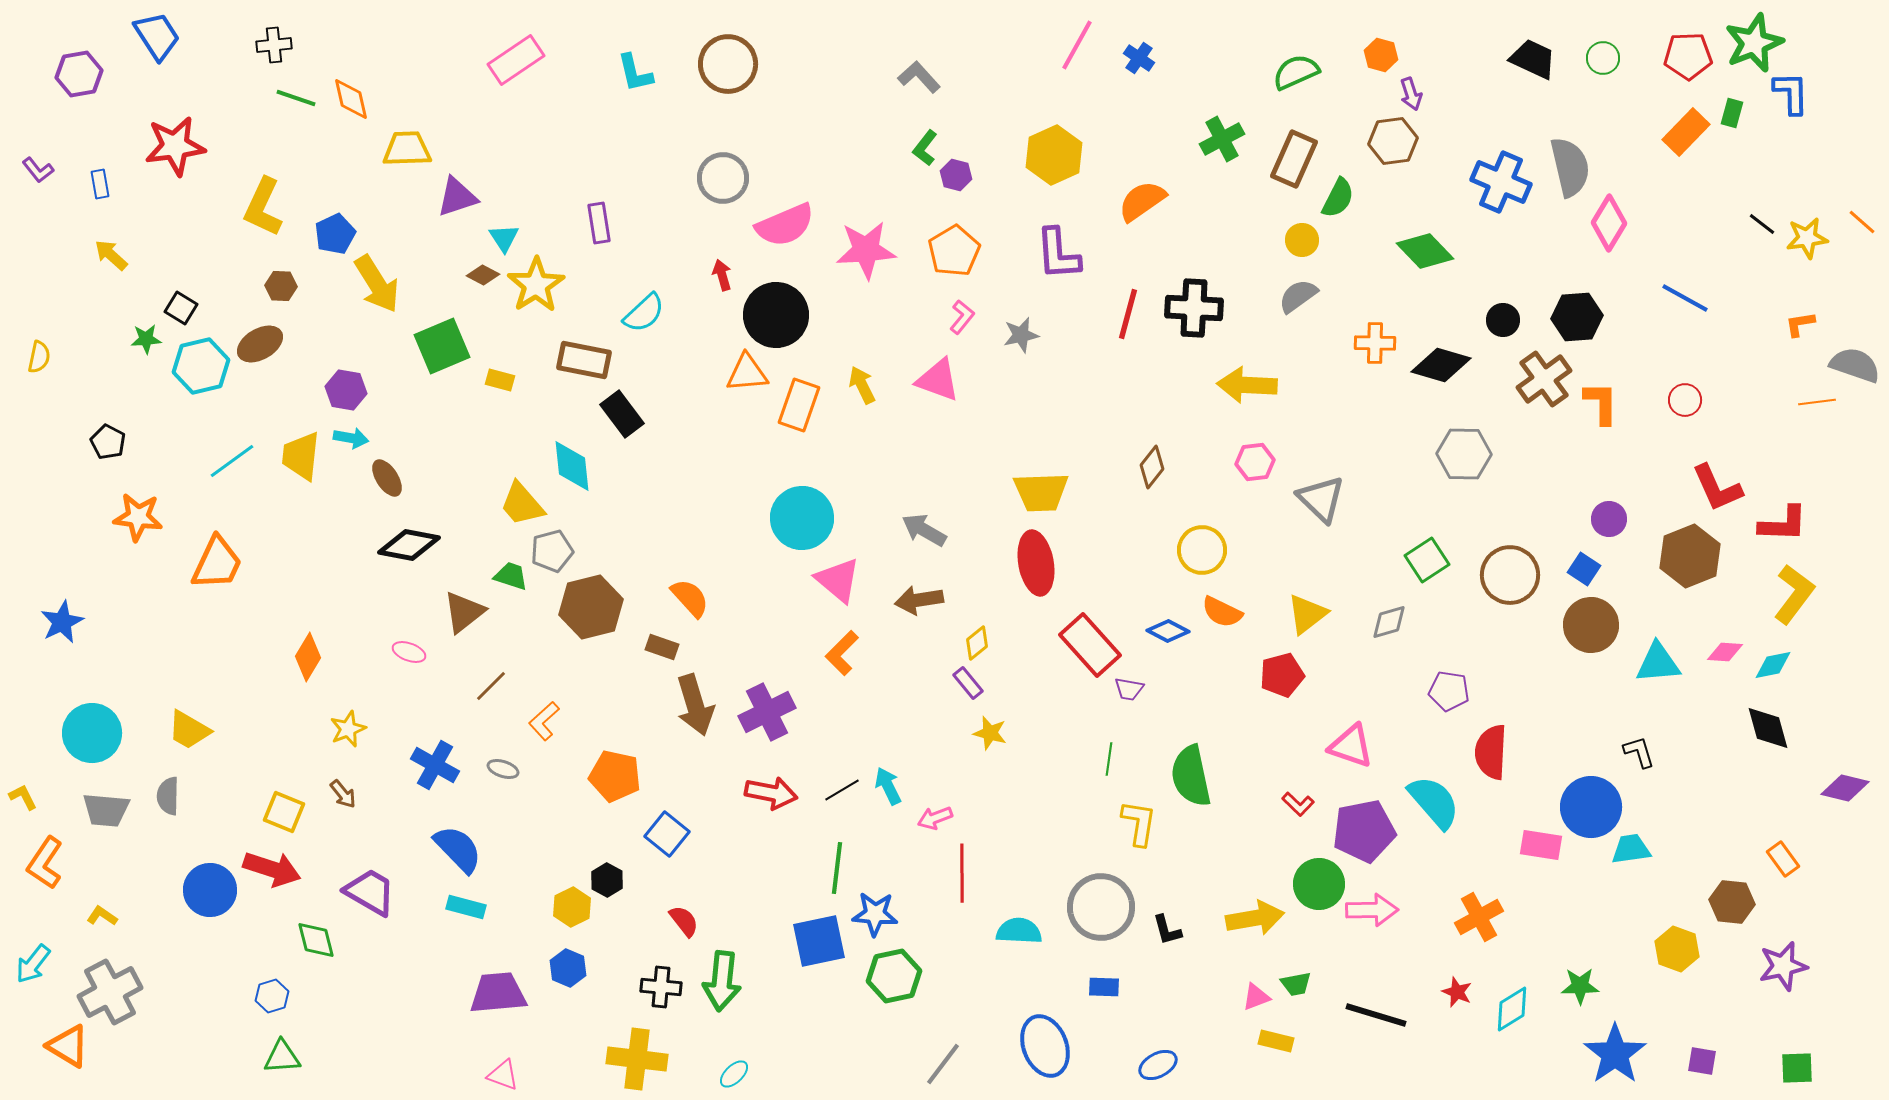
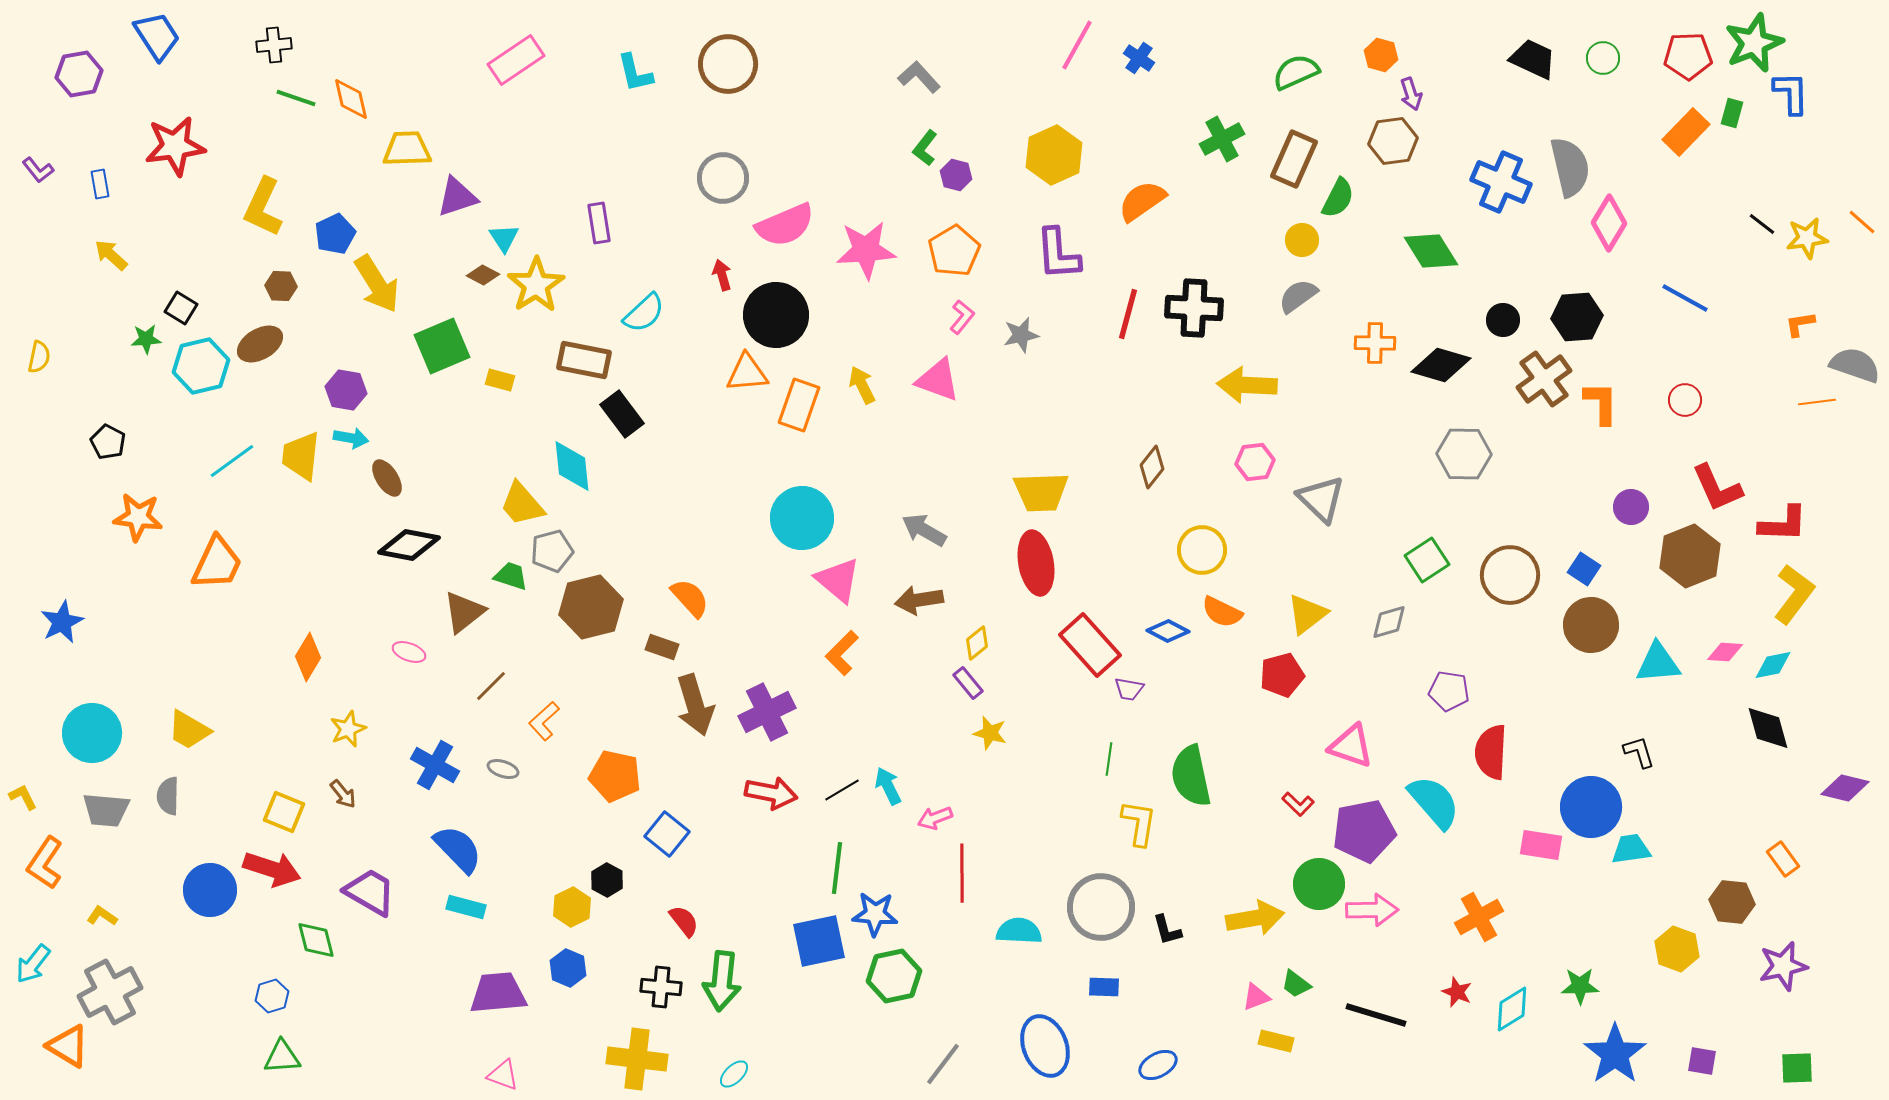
green diamond at (1425, 251): moved 6 px right; rotated 12 degrees clockwise
purple circle at (1609, 519): moved 22 px right, 12 px up
green trapezoid at (1296, 984): rotated 48 degrees clockwise
